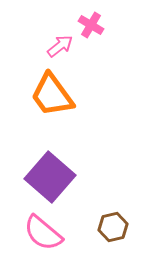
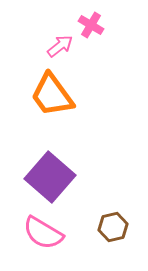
pink semicircle: rotated 9 degrees counterclockwise
